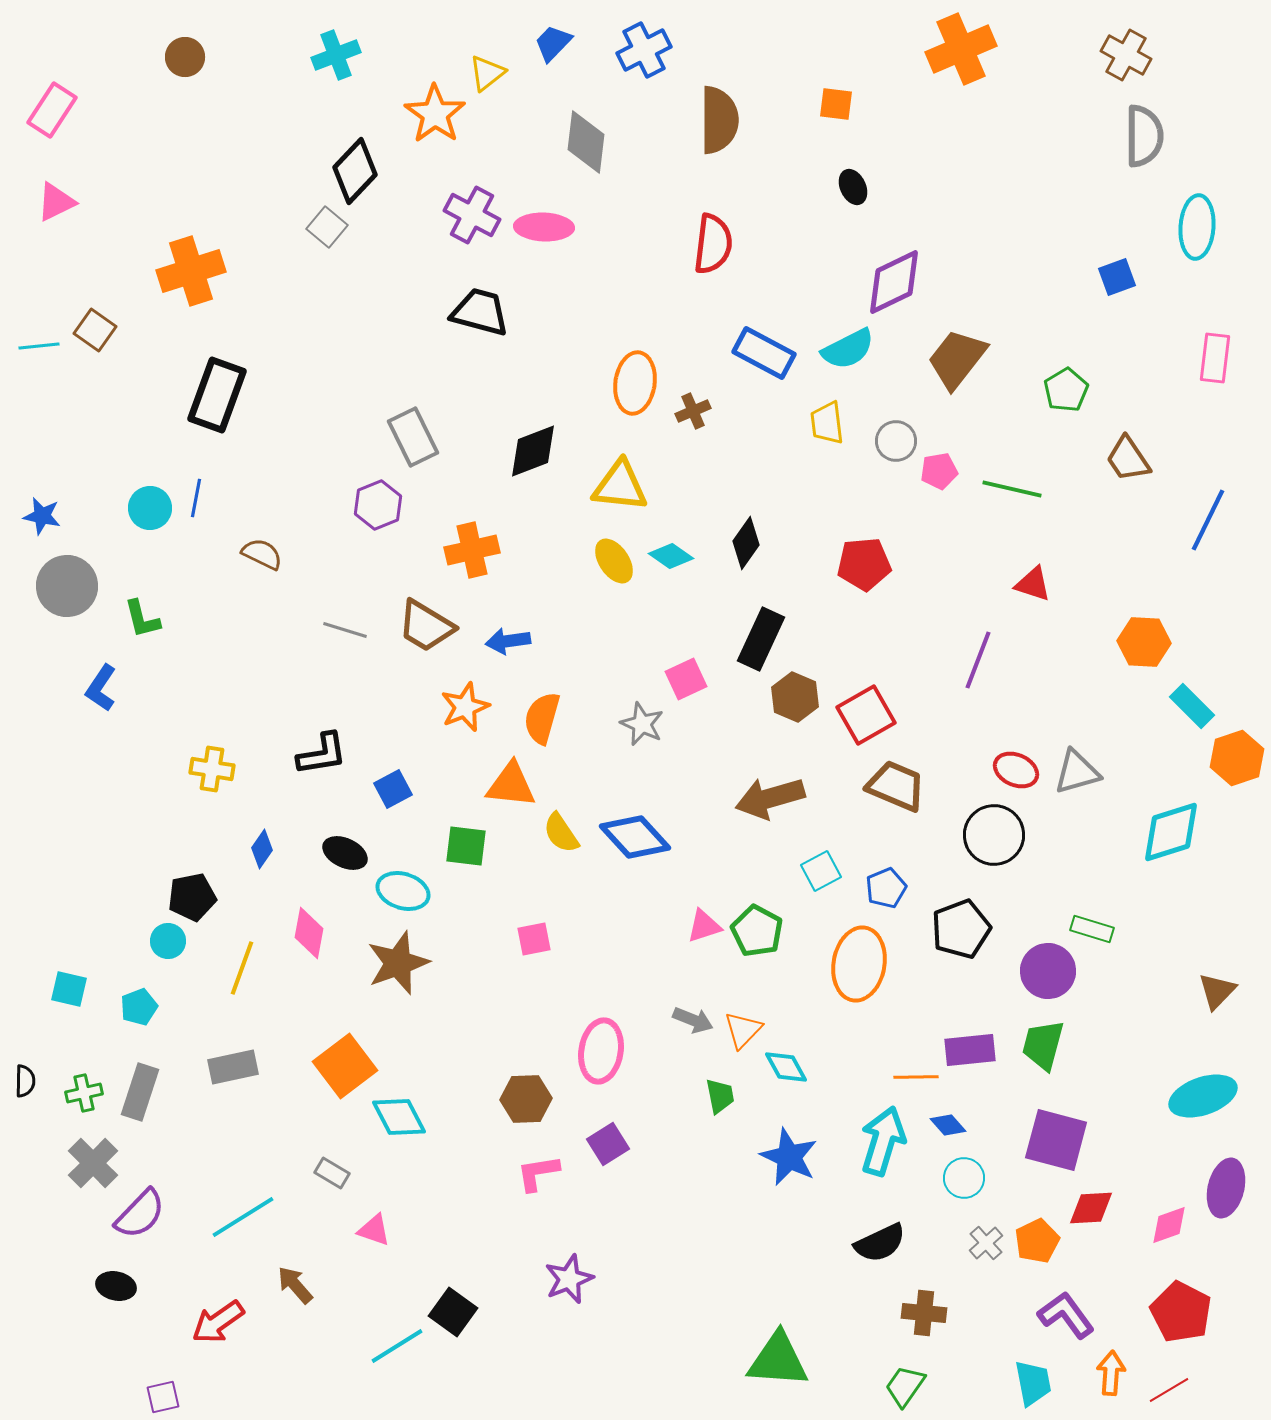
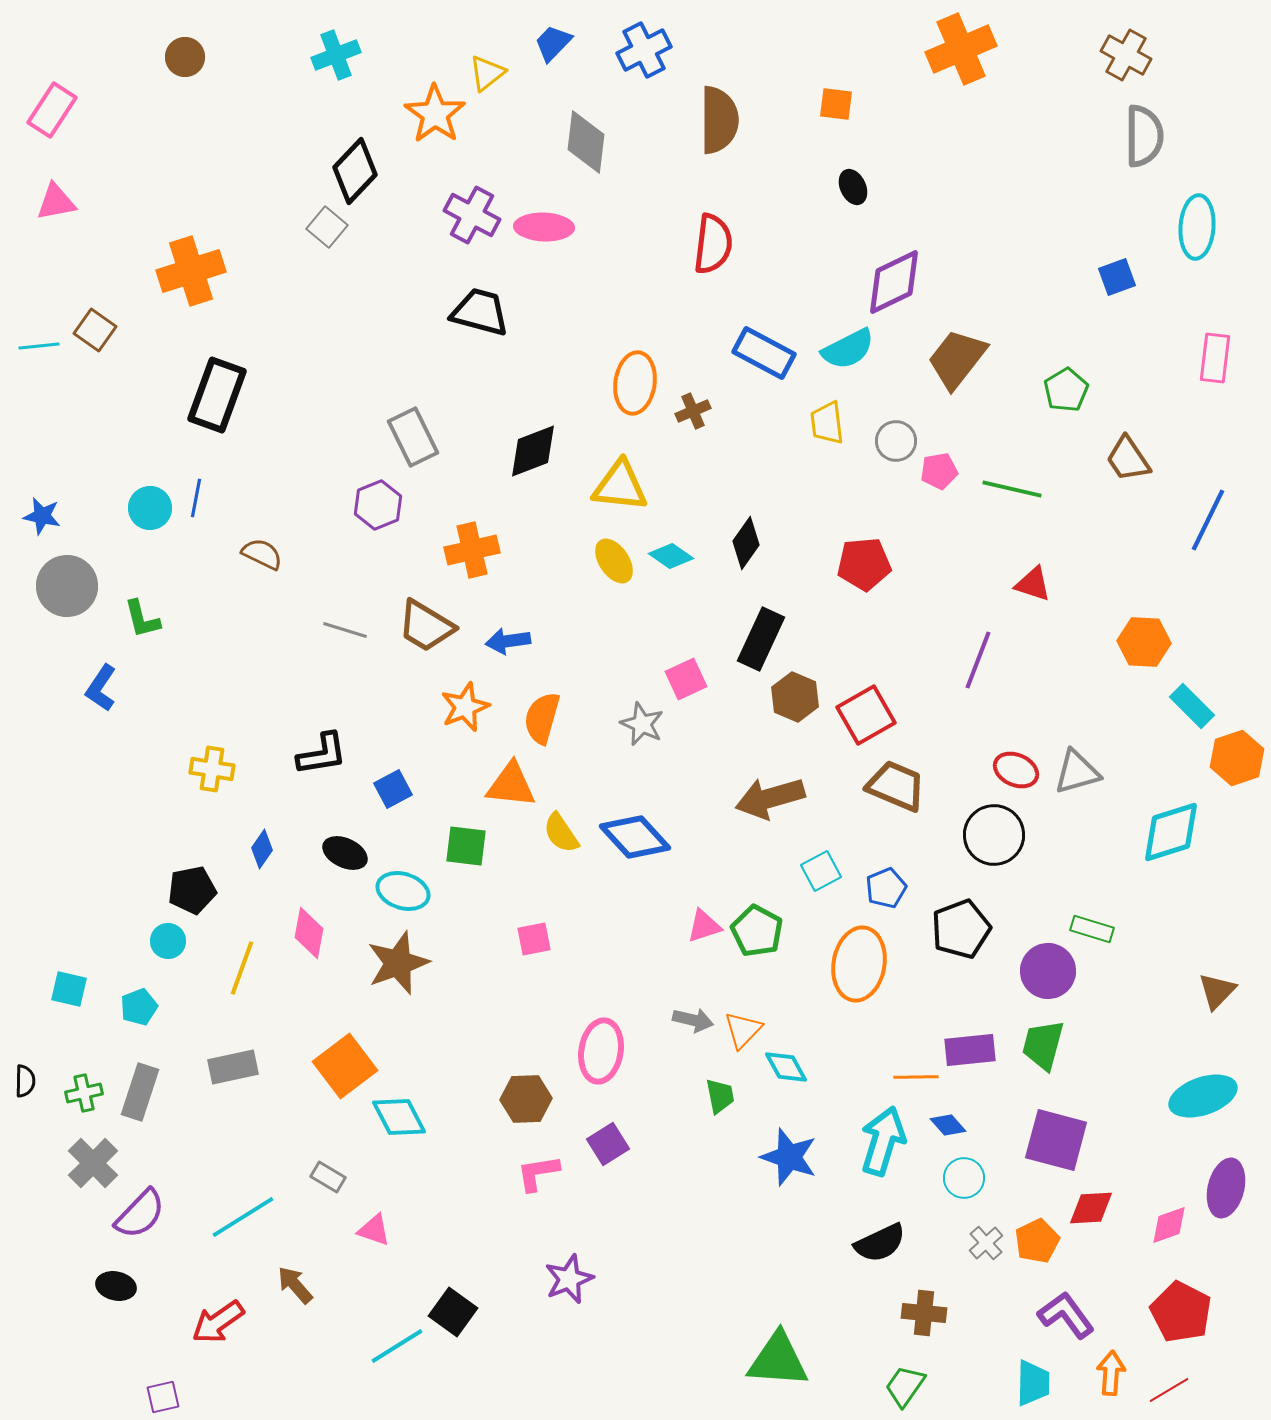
pink triangle at (56, 202): rotated 15 degrees clockwise
black pentagon at (192, 897): moved 7 px up
gray arrow at (693, 1020): rotated 9 degrees counterclockwise
blue star at (789, 1157): rotated 6 degrees counterclockwise
gray rectangle at (332, 1173): moved 4 px left, 4 px down
cyan trapezoid at (1033, 1383): rotated 12 degrees clockwise
